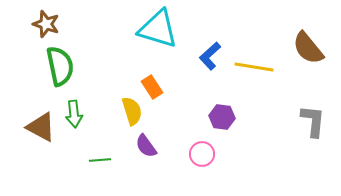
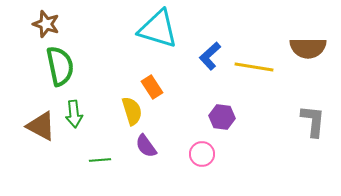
brown semicircle: rotated 51 degrees counterclockwise
brown triangle: moved 1 px up
